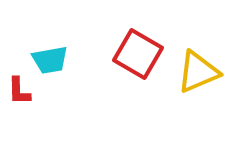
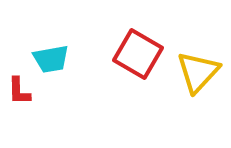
cyan trapezoid: moved 1 px right, 1 px up
yellow triangle: rotated 24 degrees counterclockwise
